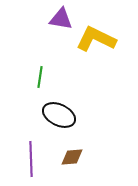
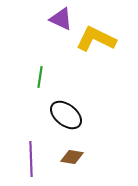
purple triangle: rotated 15 degrees clockwise
black ellipse: moved 7 px right; rotated 12 degrees clockwise
brown diamond: rotated 15 degrees clockwise
